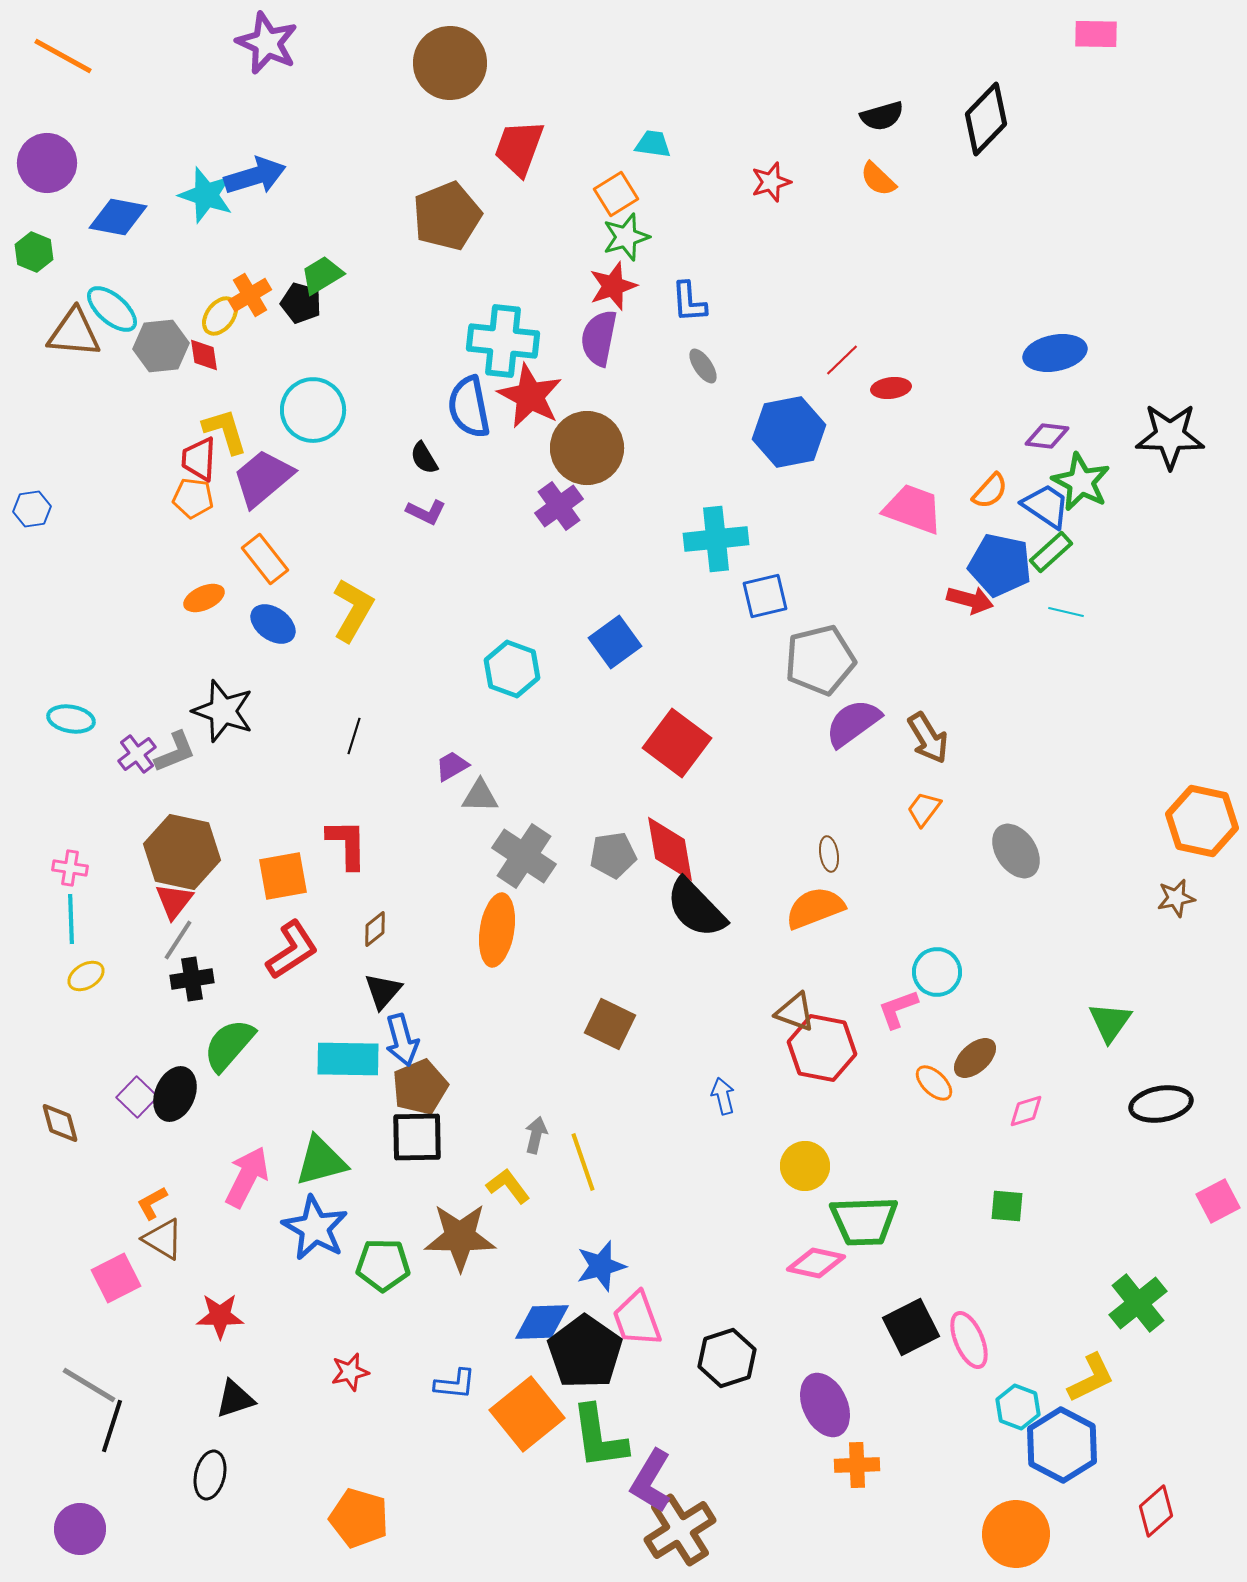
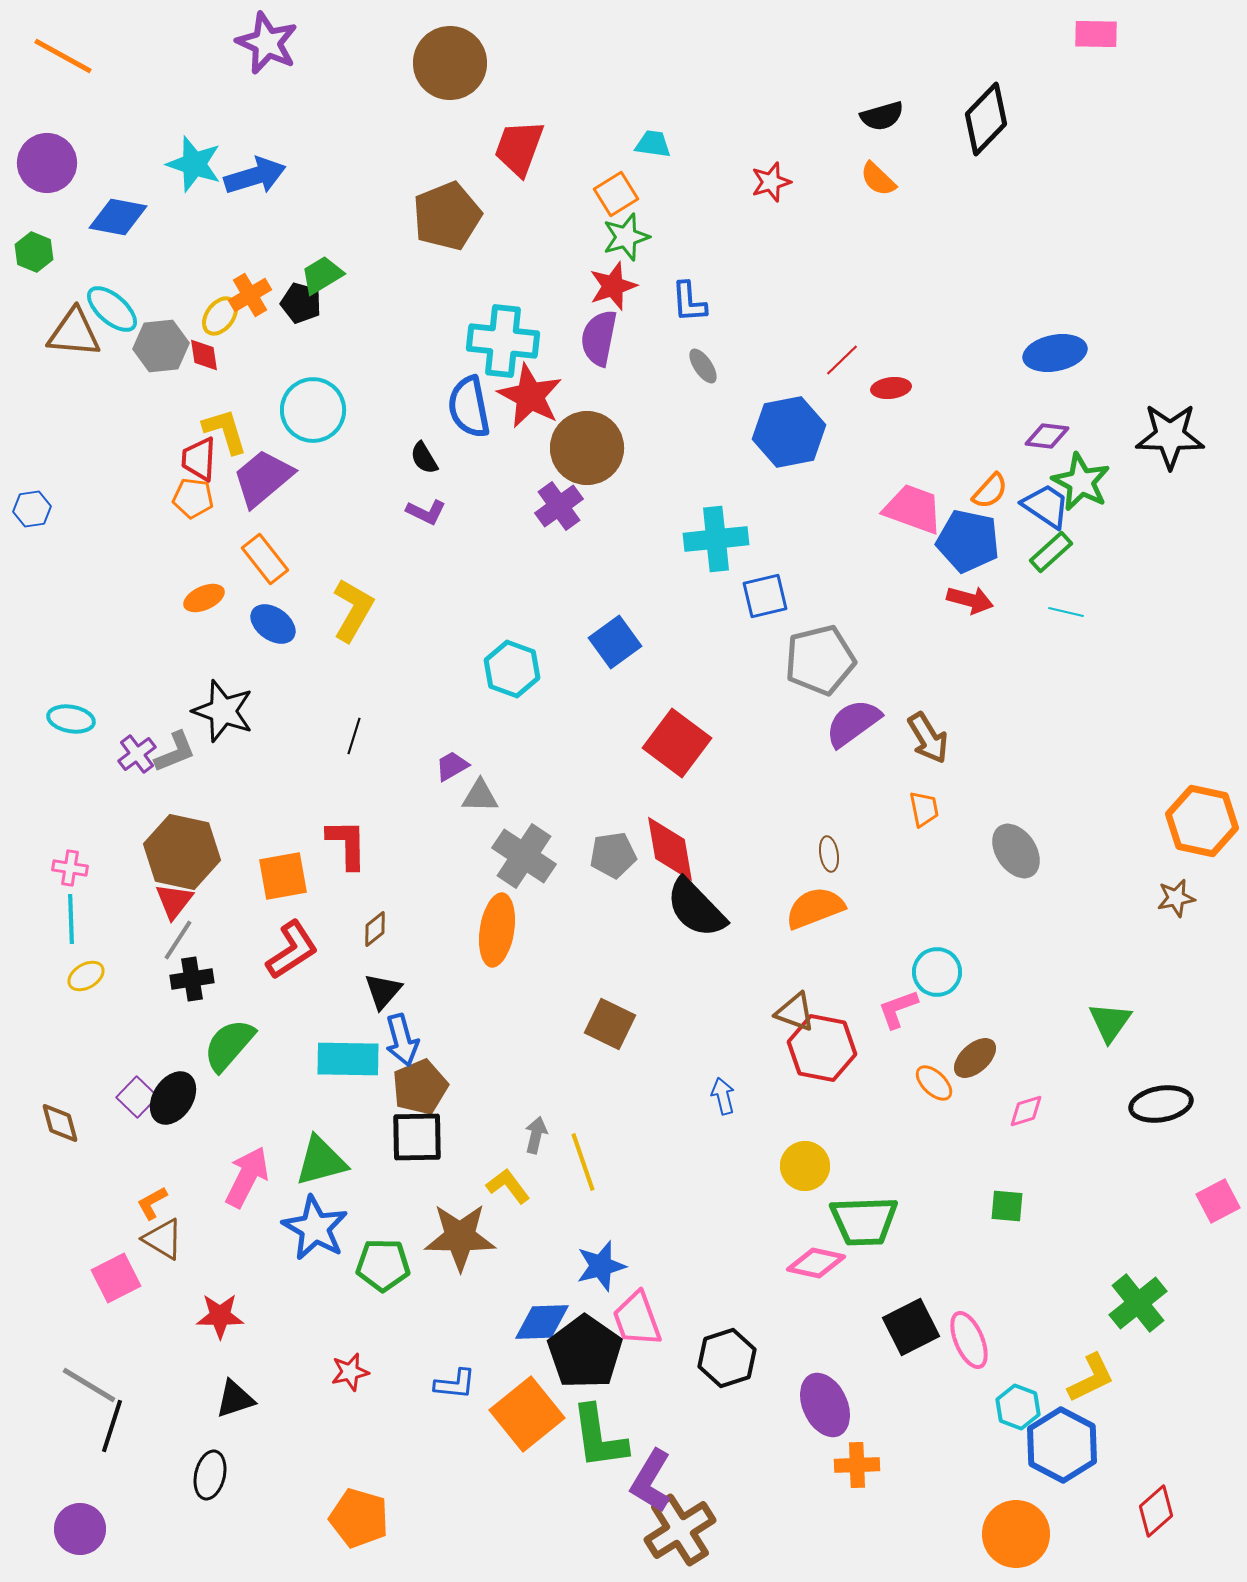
cyan star at (206, 195): moved 12 px left, 31 px up
blue pentagon at (1000, 565): moved 32 px left, 24 px up
orange trapezoid at (924, 809): rotated 132 degrees clockwise
black ellipse at (175, 1094): moved 2 px left, 4 px down; rotated 10 degrees clockwise
